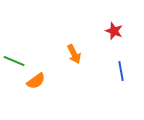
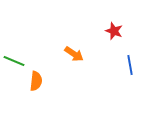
orange arrow: rotated 30 degrees counterclockwise
blue line: moved 9 px right, 6 px up
orange semicircle: rotated 48 degrees counterclockwise
